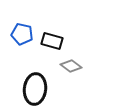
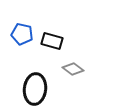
gray diamond: moved 2 px right, 3 px down
